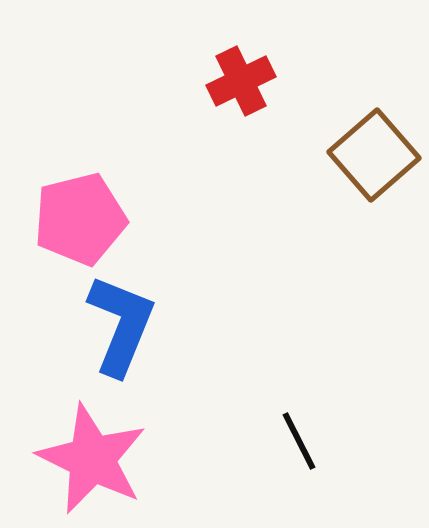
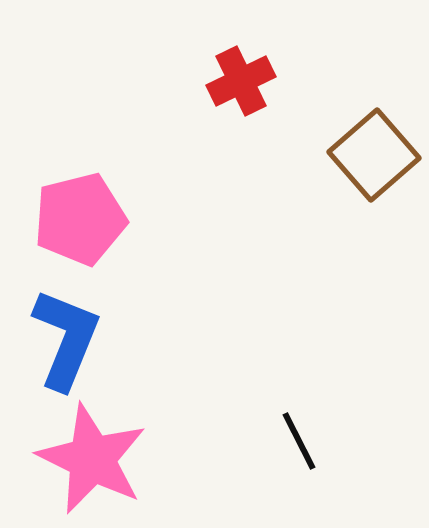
blue L-shape: moved 55 px left, 14 px down
